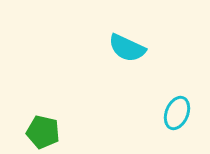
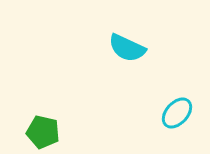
cyan ellipse: rotated 20 degrees clockwise
